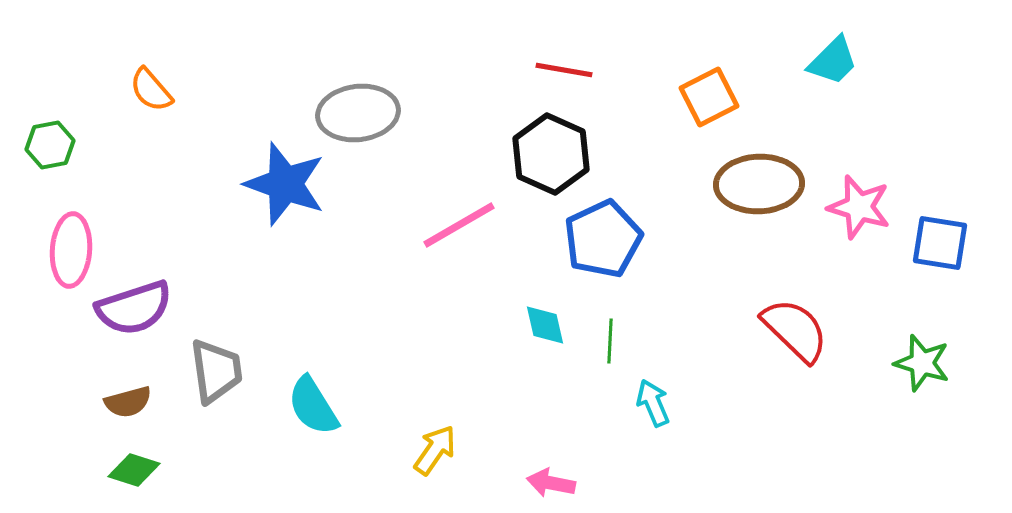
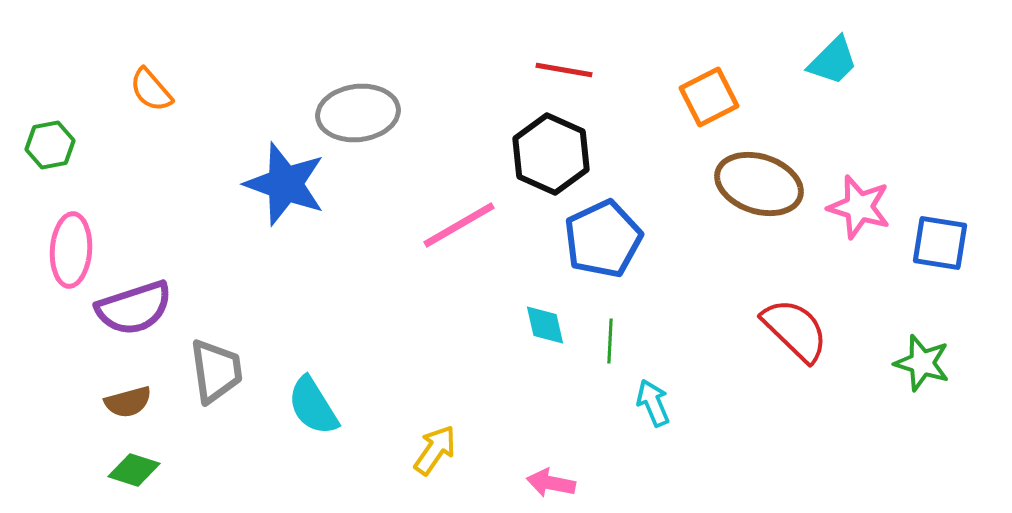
brown ellipse: rotated 20 degrees clockwise
